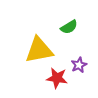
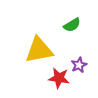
green semicircle: moved 3 px right, 2 px up
red star: moved 2 px right
